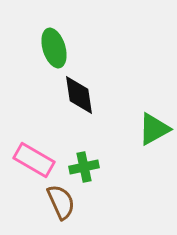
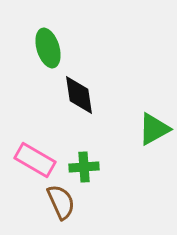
green ellipse: moved 6 px left
pink rectangle: moved 1 px right
green cross: rotated 8 degrees clockwise
